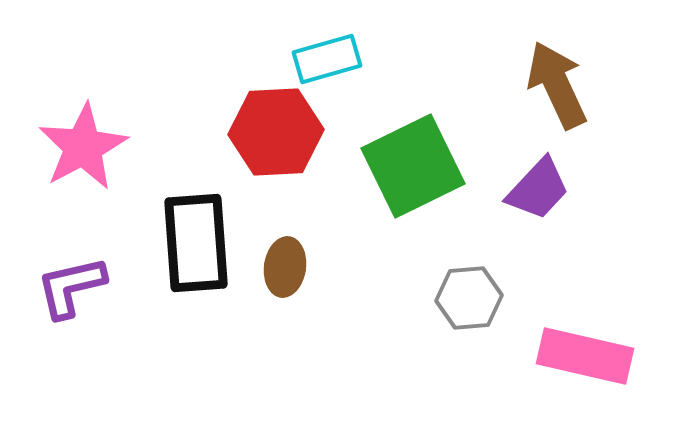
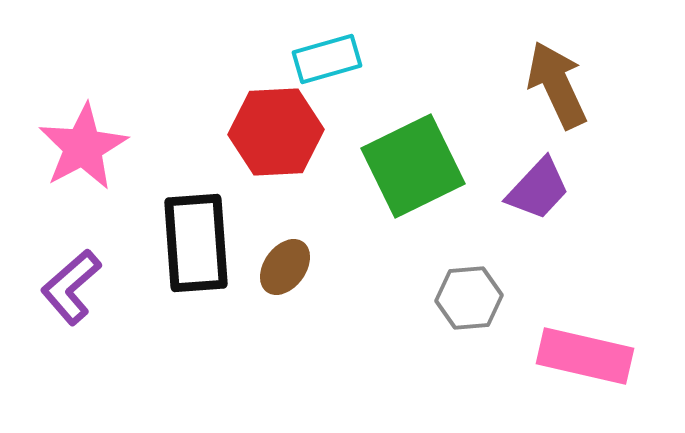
brown ellipse: rotated 28 degrees clockwise
purple L-shape: rotated 28 degrees counterclockwise
